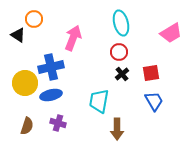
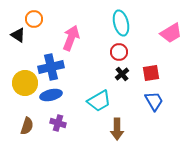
pink arrow: moved 2 px left
cyan trapezoid: rotated 130 degrees counterclockwise
